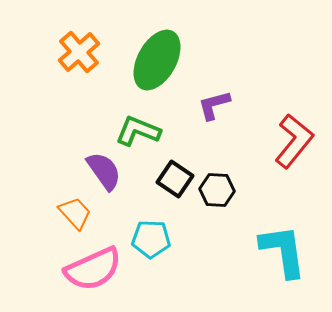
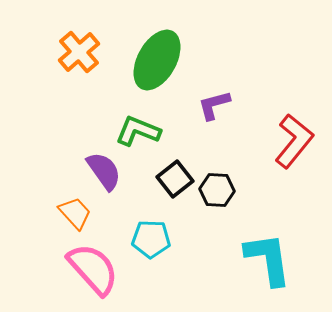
black square: rotated 18 degrees clockwise
cyan L-shape: moved 15 px left, 8 px down
pink semicircle: rotated 108 degrees counterclockwise
